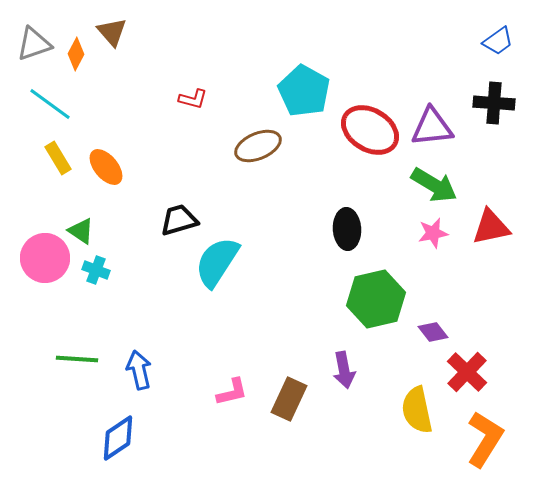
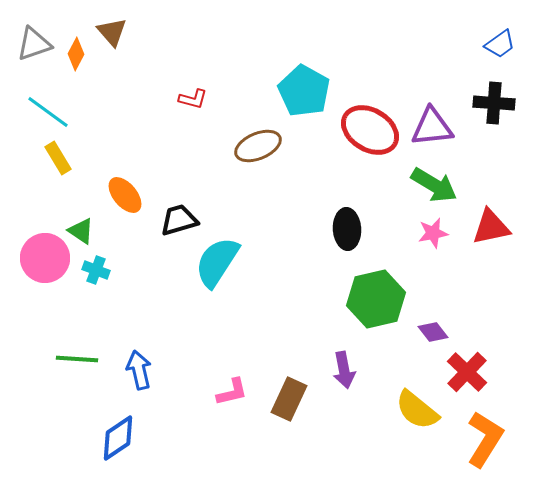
blue trapezoid: moved 2 px right, 3 px down
cyan line: moved 2 px left, 8 px down
orange ellipse: moved 19 px right, 28 px down
yellow semicircle: rotated 39 degrees counterclockwise
